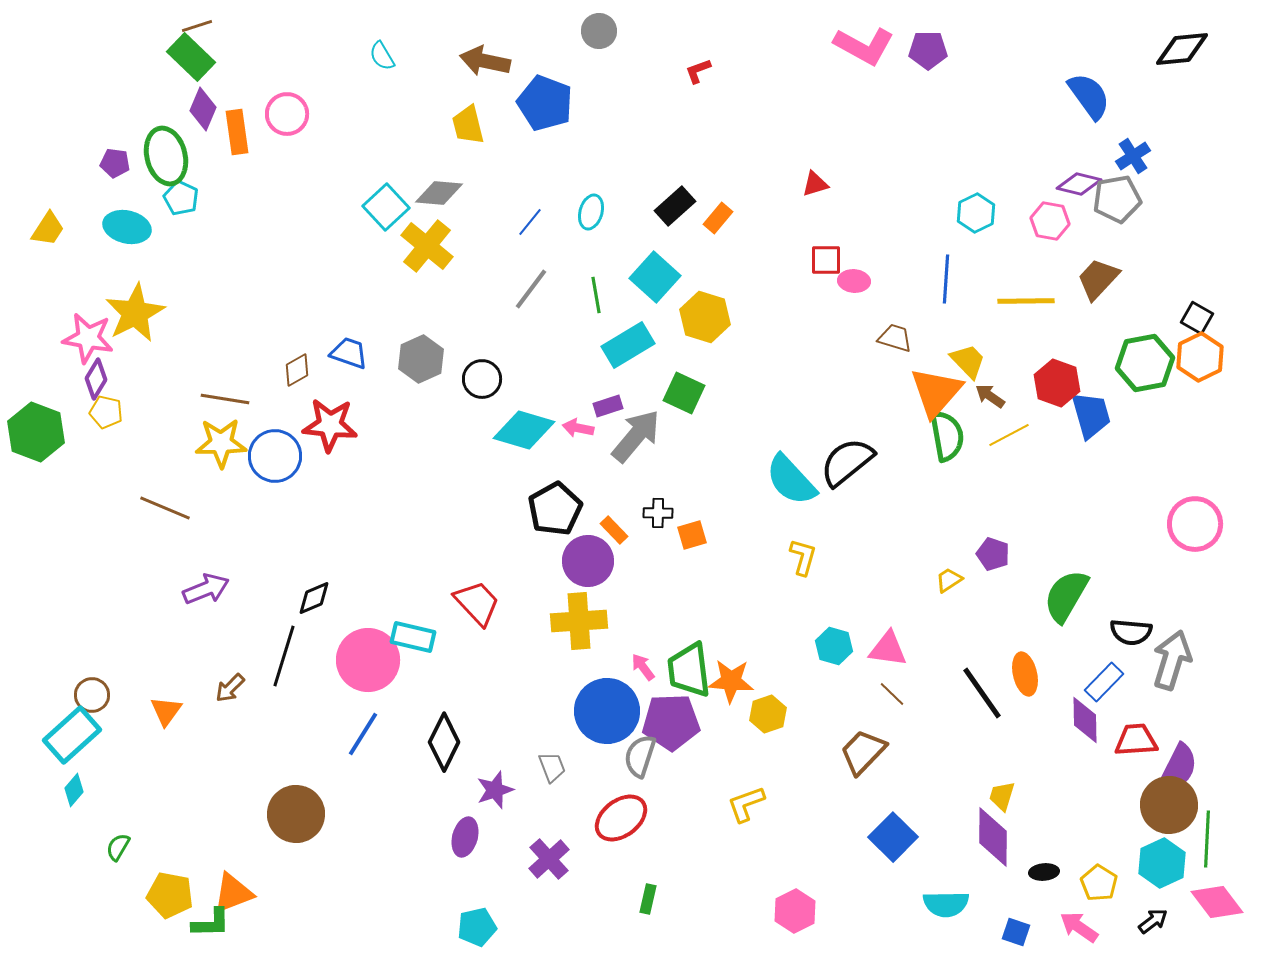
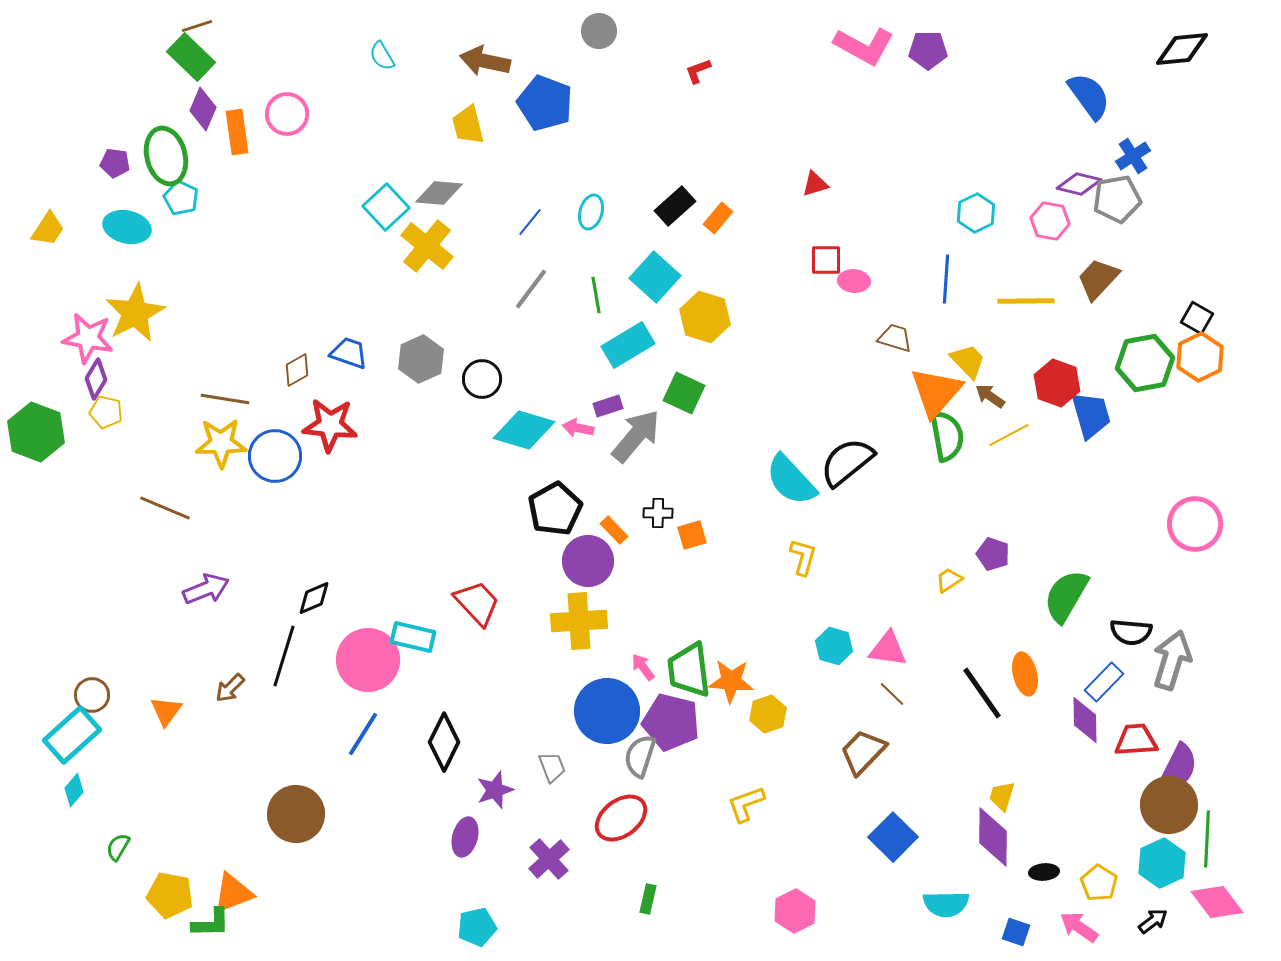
purple pentagon at (671, 722): rotated 16 degrees clockwise
